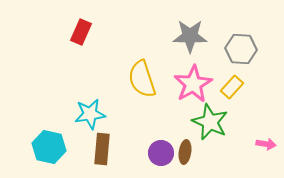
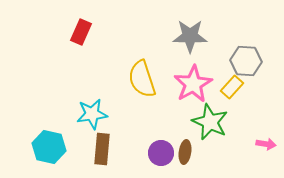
gray hexagon: moved 5 px right, 12 px down
cyan star: moved 2 px right
